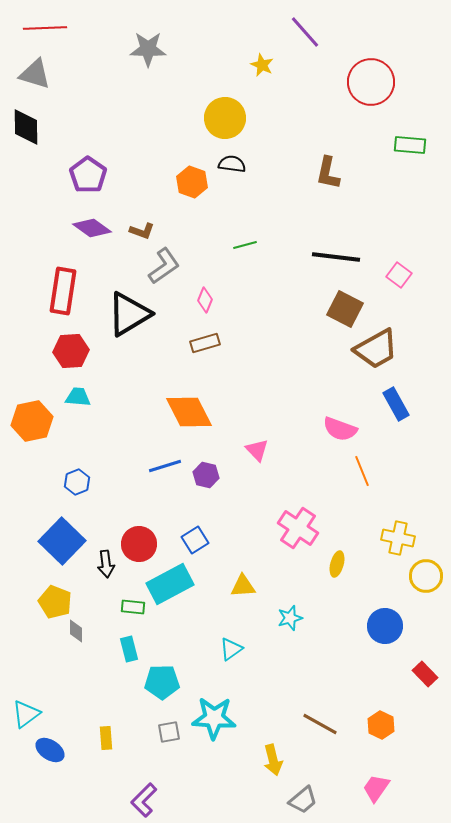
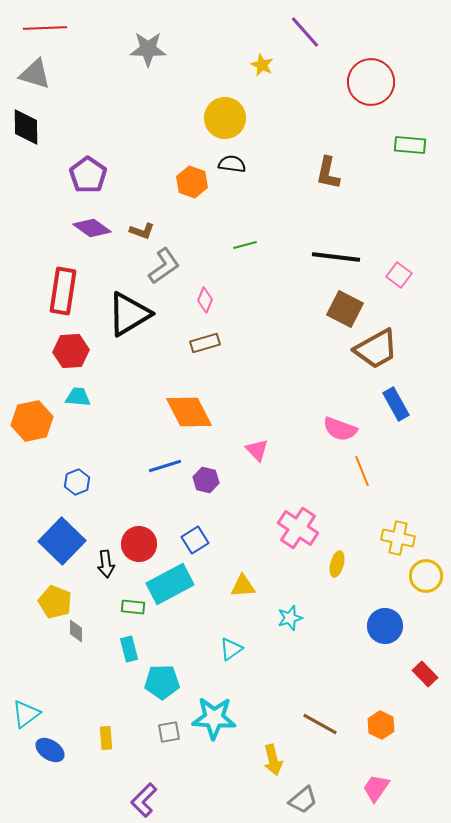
purple hexagon at (206, 475): moved 5 px down
